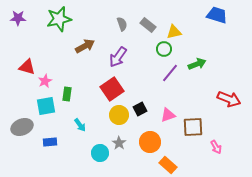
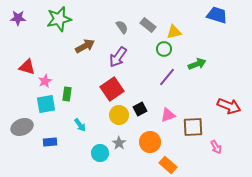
gray semicircle: moved 3 px down; rotated 16 degrees counterclockwise
purple line: moved 3 px left, 4 px down
red arrow: moved 7 px down
cyan square: moved 2 px up
